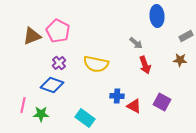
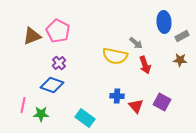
blue ellipse: moved 7 px right, 6 px down
gray rectangle: moved 4 px left
yellow semicircle: moved 19 px right, 8 px up
red triangle: moved 2 px right; rotated 21 degrees clockwise
